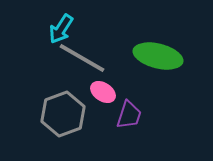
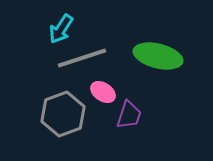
gray line: rotated 48 degrees counterclockwise
